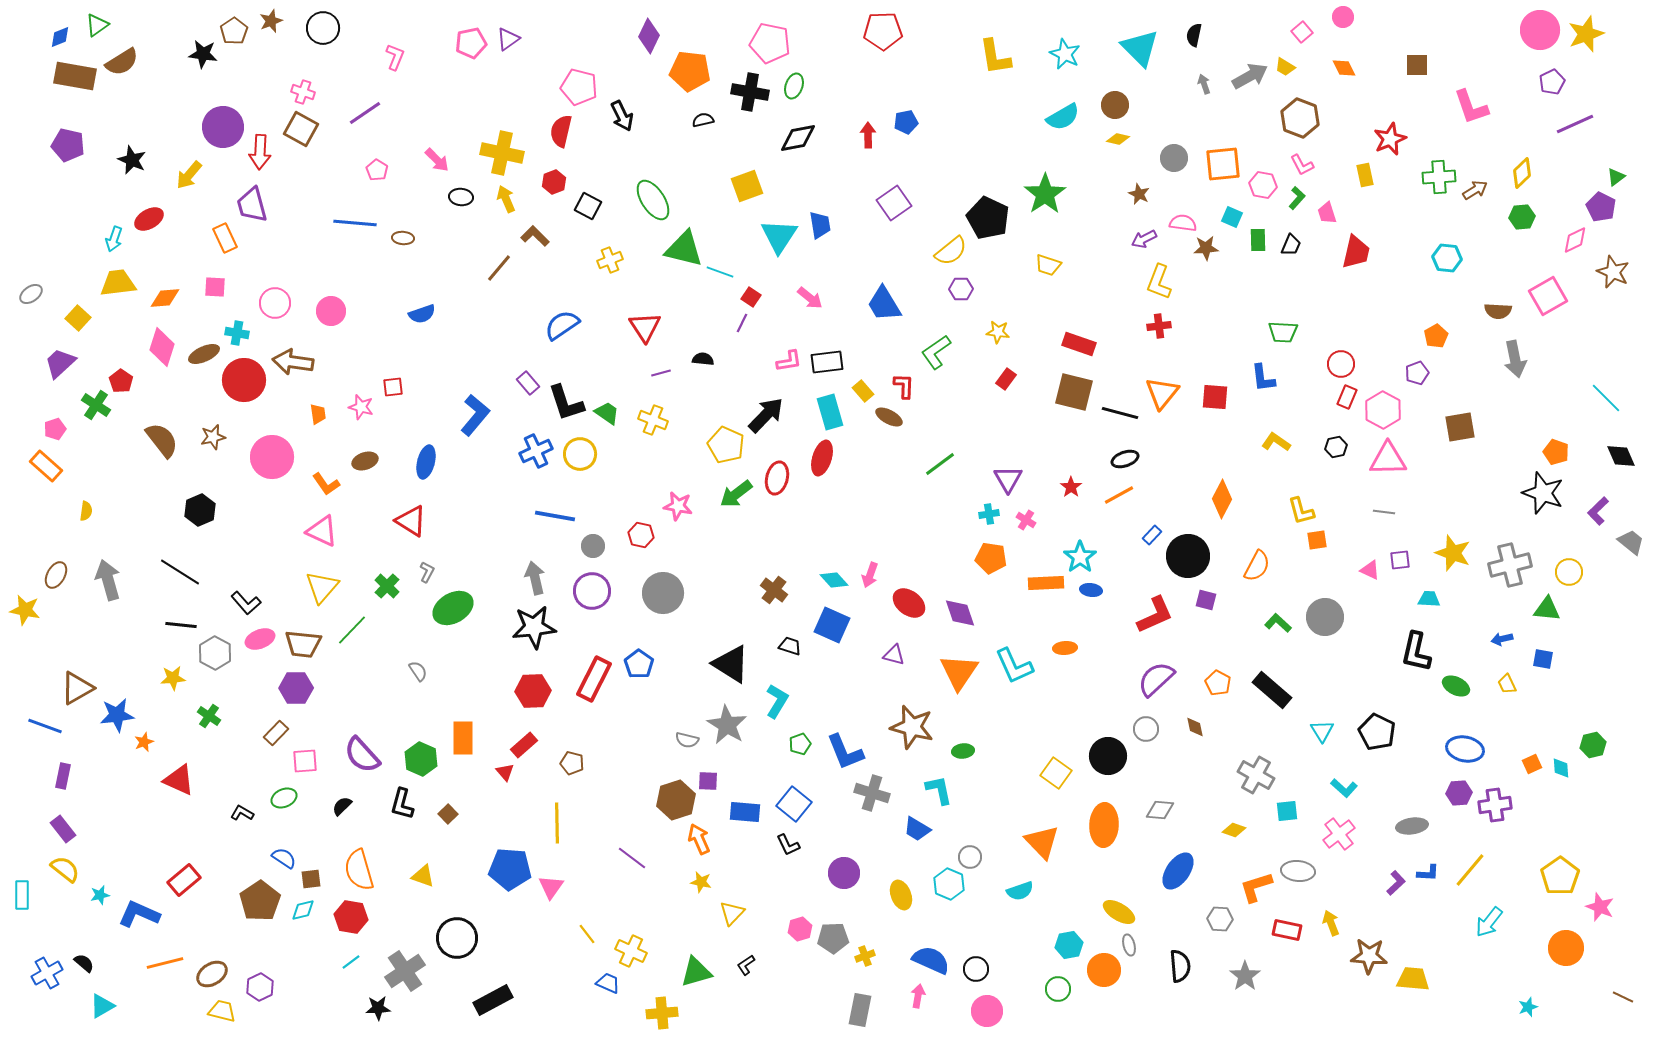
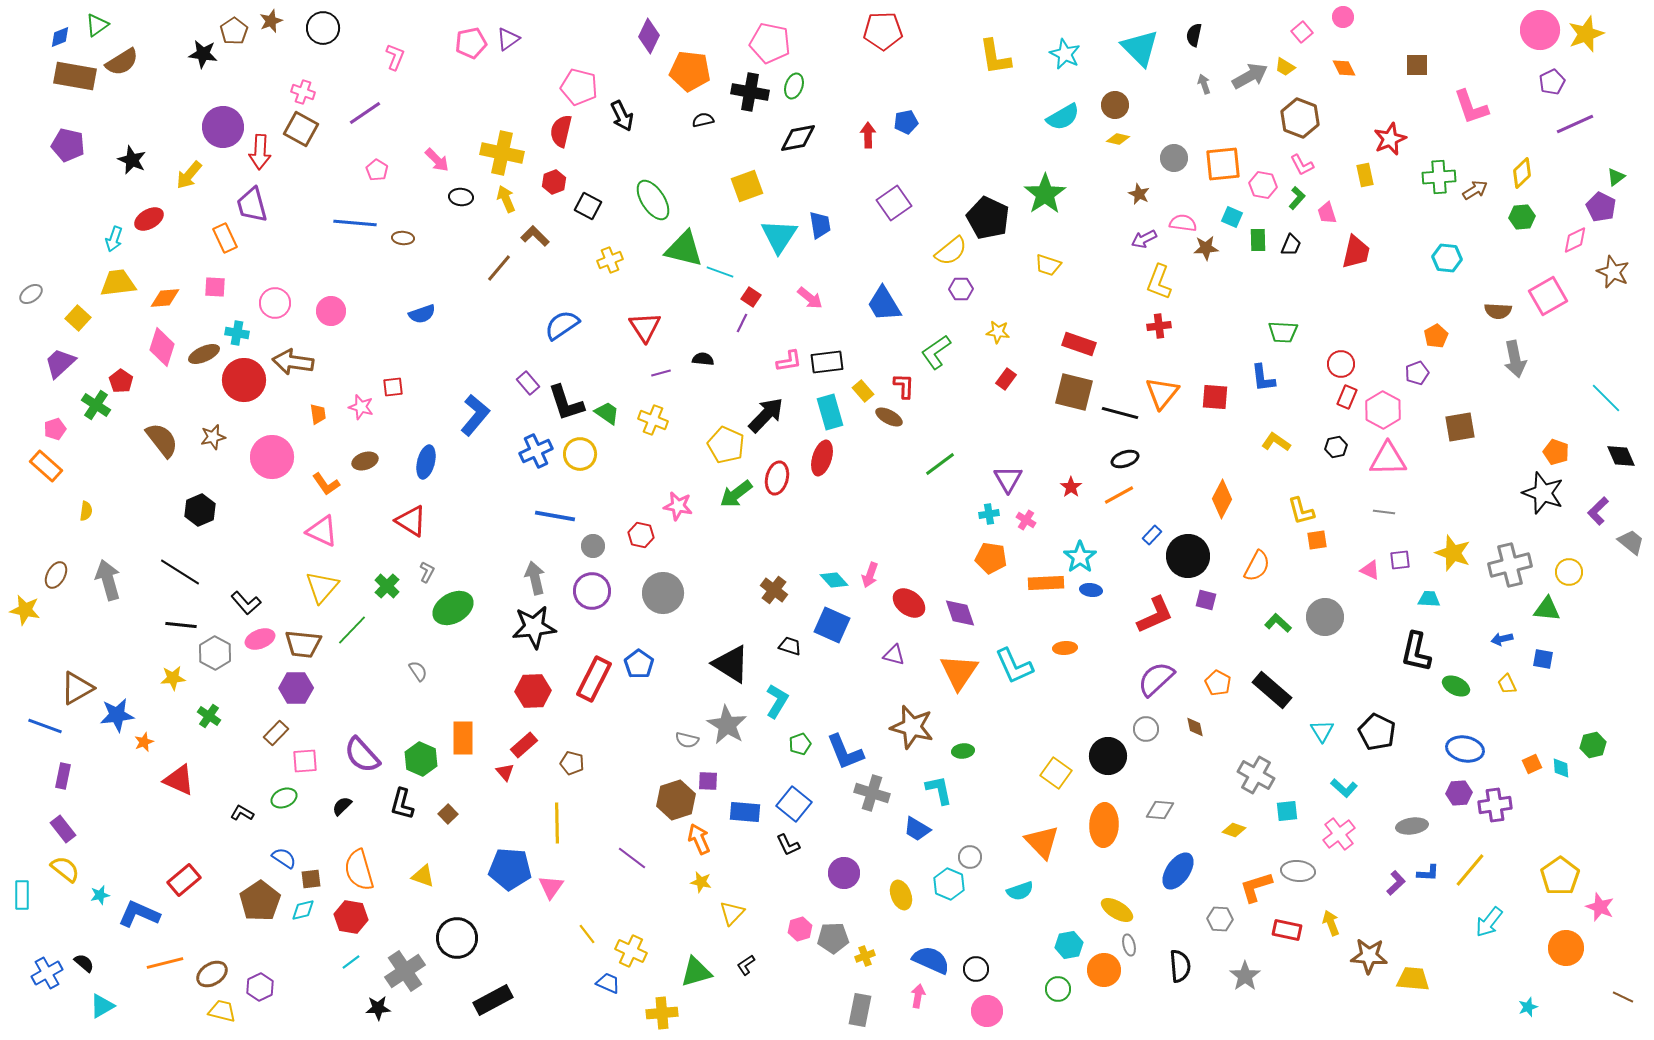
yellow ellipse at (1119, 912): moved 2 px left, 2 px up
